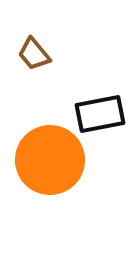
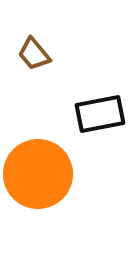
orange circle: moved 12 px left, 14 px down
